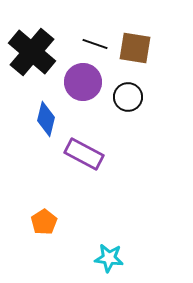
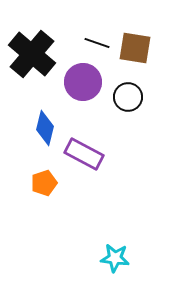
black line: moved 2 px right, 1 px up
black cross: moved 2 px down
blue diamond: moved 1 px left, 9 px down
orange pentagon: moved 39 px up; rotated 15 degrees clockwise
cyan star: moved 6 px right
